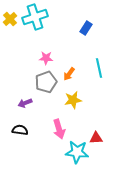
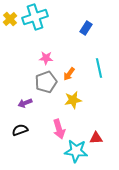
black semicircle: rotated 28 degrees counterclockwise
cyan star: moved 1 px left, 1 px up
